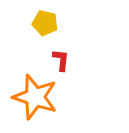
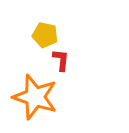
yellow pentagon: moved 12 px down
